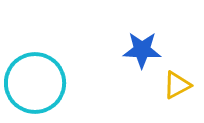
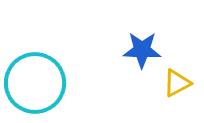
yellow triangle: moved 2 px up
